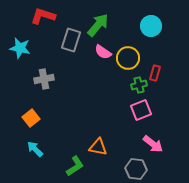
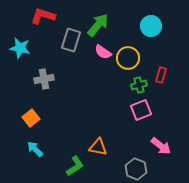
red rectangle: moved 6 px right, 2 px down
pink arrow: moved 8 px right, 2 px down
gray hexagon: rotated 15 degrees clockwise
